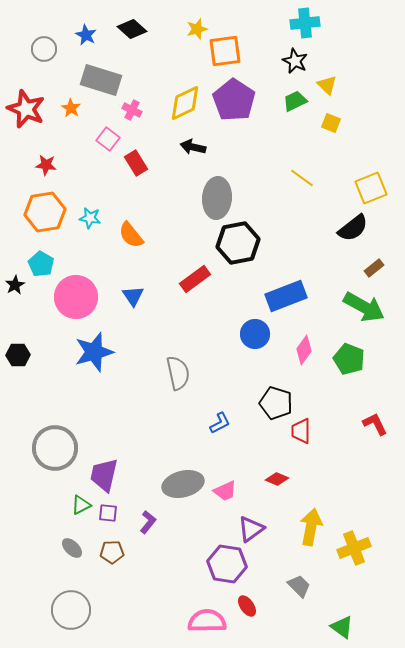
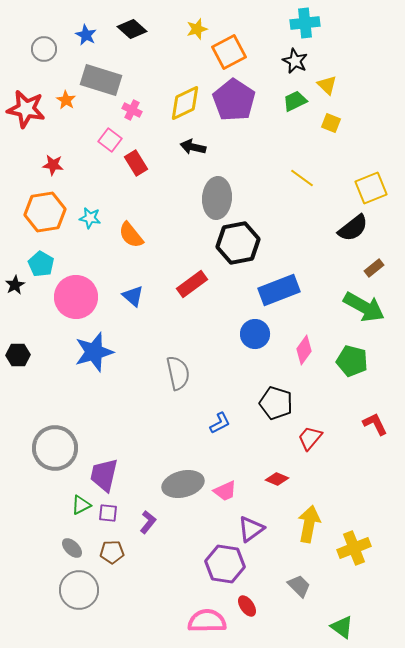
orange square at (225, 51): moved 4 px right, 1 px down; rotated 20 degrees counterclockwise
orange star at (71, 108): moved 5 px left, 8 px up
red star at (26, 109): rotated 12 degrees counterclockwise
pink square at (108, 139): moved 2 px right, 1 px down
red star at (46, 165): moved 7 px right
red rectangle at (195, 279): moved 3 px left, 5 px down
blue triangle at (133, 296): rotated 15 degrees counterclockwise
blue rectangle at (286, 296): moved 7 px left, 6 px up
green pentagon at (349, 359): moved 3 px right, 2 px down; rotated 8 degrees counterclockwise
red trapezoid at (301, 431): moved 9 px right, 7 px down; rotated 40 degrees clockwise
yellow arrow at (311, 527): moved 2 px left, 3 px up
purple hexagon at (227, 564): moved 2 px left
gray circle at (71, 610): moved 8 px right, 20 px up
